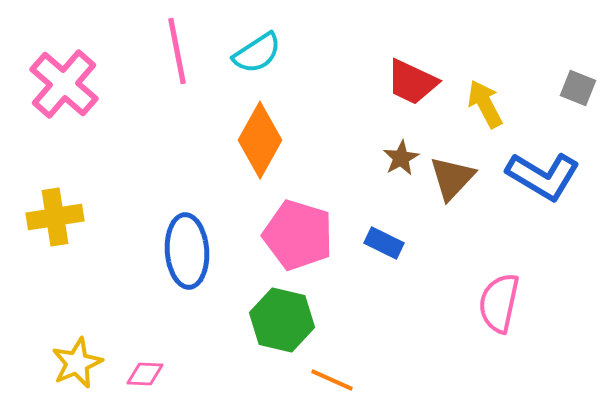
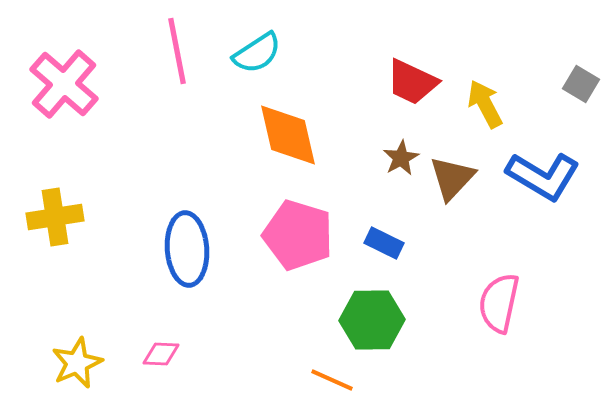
gray square: moved 3 px right, 4 px up; rotated 9 degrees clockwise
orange diamond: moved 28 px right, 5 px up; rotated 42 degrees counterclockwise
blue ellipse: moved 2 px up
green hexagon: moved 90 px right; rotated 14 degrees counterclockwise
pink diamond: moved 16 px right, 20 px up
